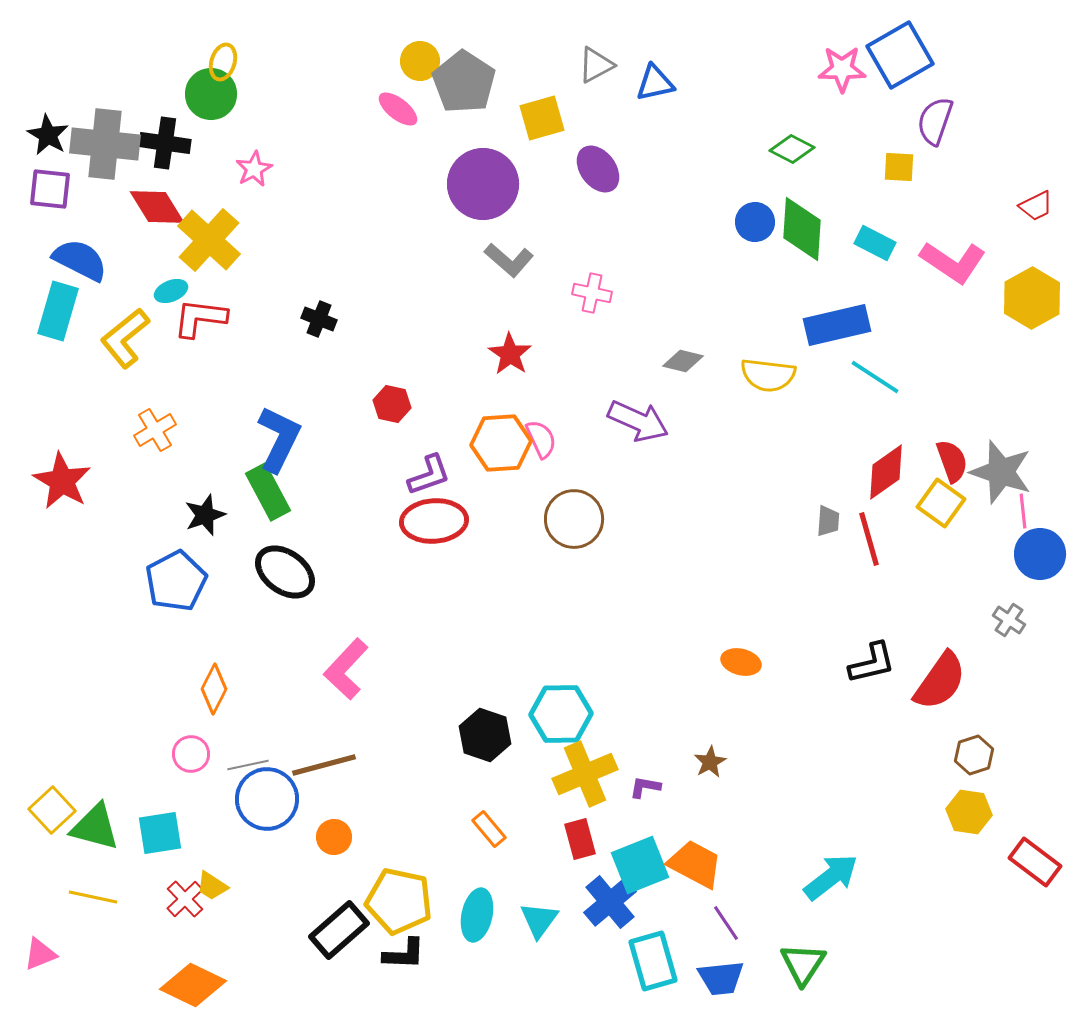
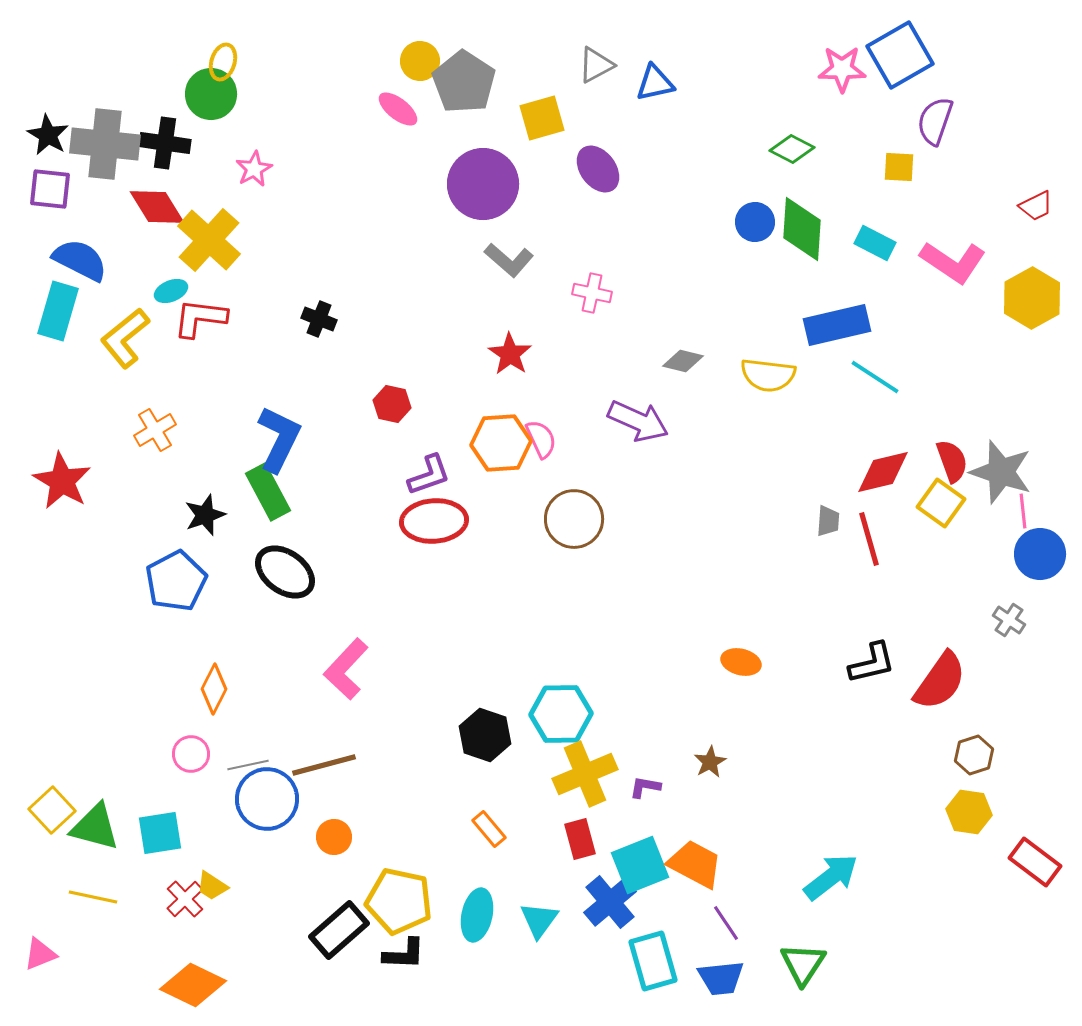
red diamond at (886, 472): moved 3 px left; rotated 22 degrees clockwise
